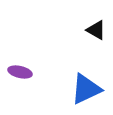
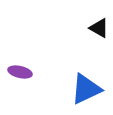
black triangle: moved 3 px right, 2 px up
